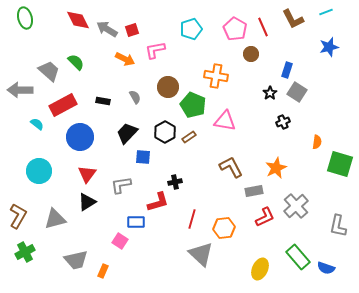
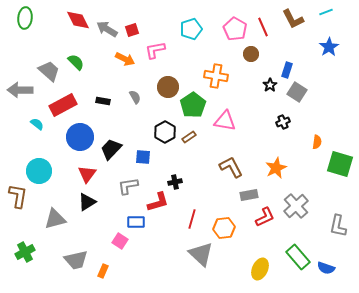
green ellipse at (25, 18): rotated 20 degrees clockwise
blue star at (329, 47): rotated 18 degrees counterclockwise
black star at (270, 93): moved 8 px up
green pentagon at (193, 105): rotated 15 degrees clockwise
black trapezoid at (127, 133): moved 16 px left, 16 px down
gray L-shape at (121, 185): moved 7 px right, 1 px down
gray rectangle at (254, 191): moved 5 px left, 4 px down
brown L-shape at (18, 216): moved 20 px up; rotated 20 degrees counterclockwise
